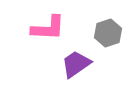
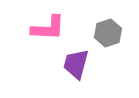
purple trapezoid: rotated 40 degrees counterclockwise
